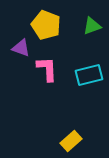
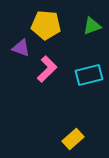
yellow pentagon: rotated 16 degrees counterclockwise
pink L-shape: rotated 48 degrees clockwise
yellow rectangle: moved 2 px right, 2 px up
